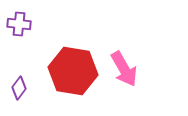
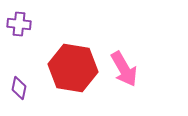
red hexagon: moved 3 px up
purple diamond: rotated 25 degrees counterclockwise
